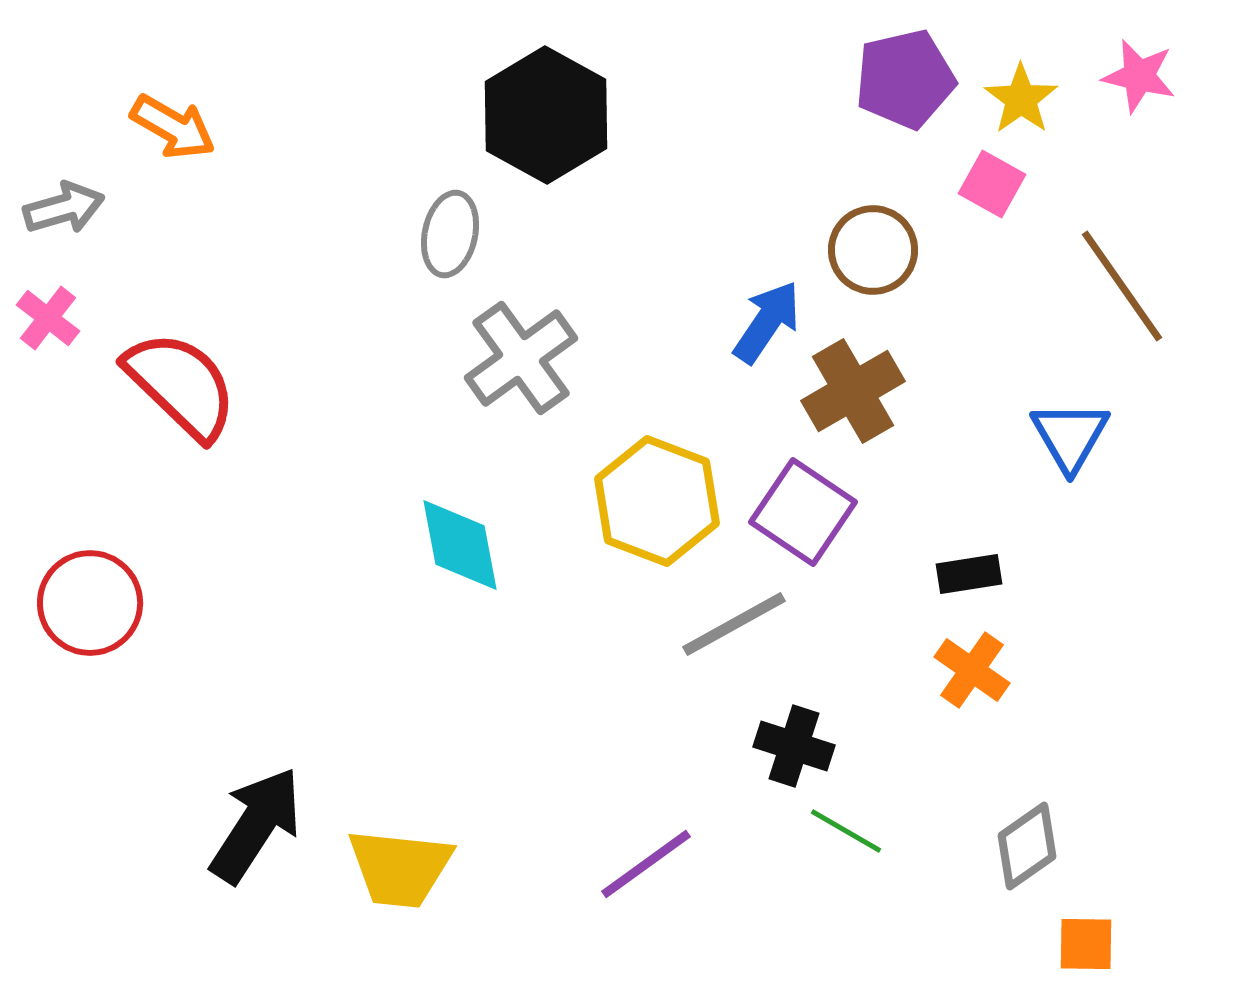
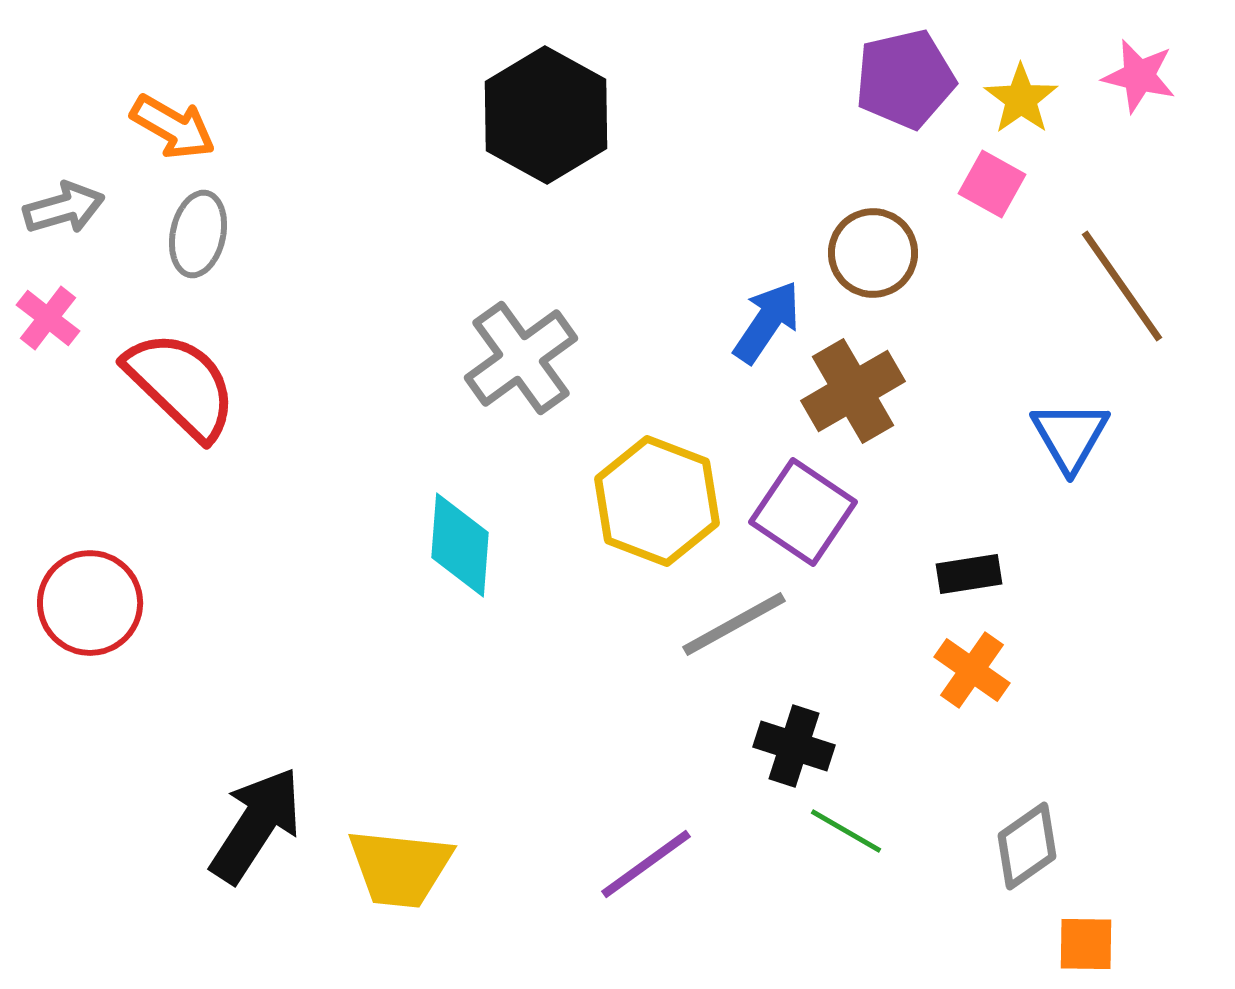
gray ellipse: moved 252 px left
brown circle: moved 3 px down
cyan diamond: rotated 15 degrees clockwise
